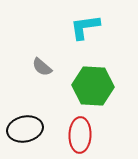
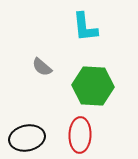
cyan L-shape: rotated 88 degrees counterclockwise
black ellipse: moved 2 px right, 9 px down
